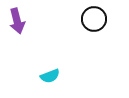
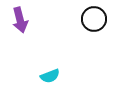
purple arrow: moved 3 px right, 1 px up
